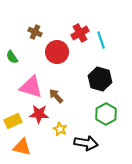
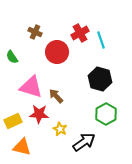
black arrow: moved 2 px left, 1 px up; rotated 45 degrees counterclockwise
